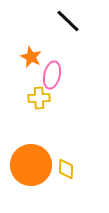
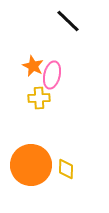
orange star: moved 2 px right, 9 px down
